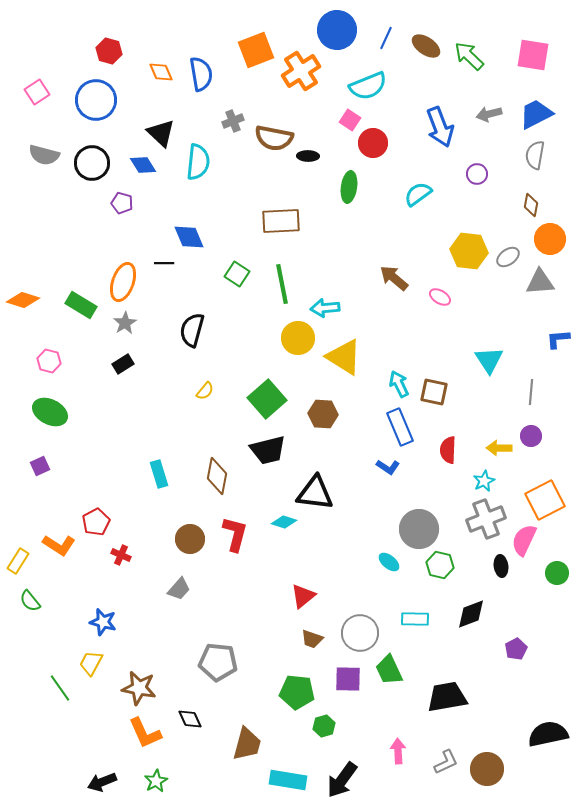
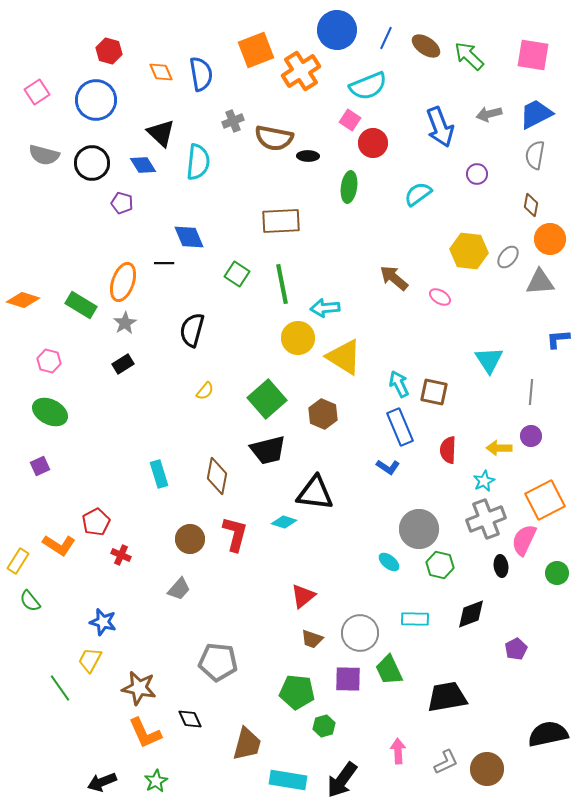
gray ellipse at (508, 257): rotated 15 degrees counterclockwise
brown hexagon at (323, 414): rotated 20 degrees clockwise
yellow trapezoid at (91, 663): moved 1 px left, 3 px up
